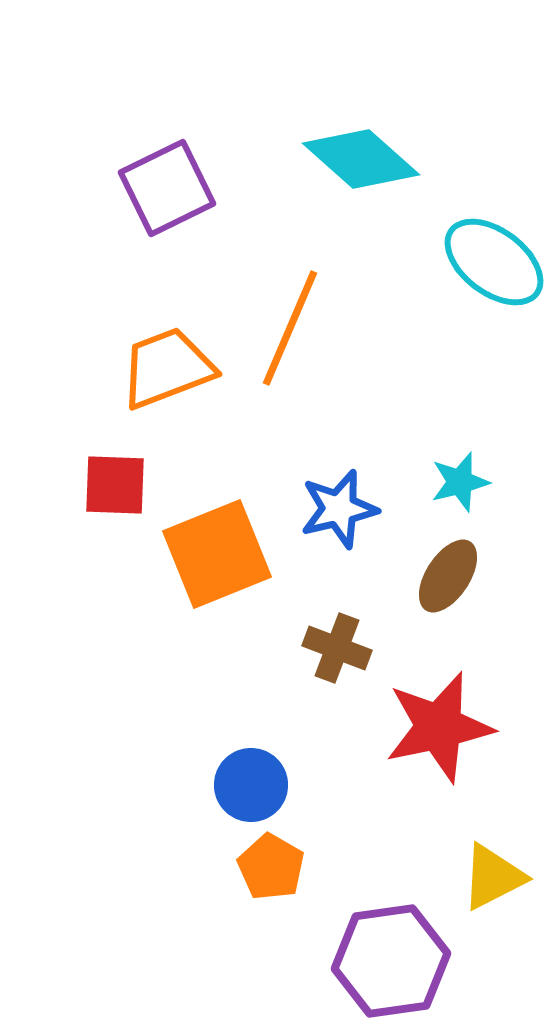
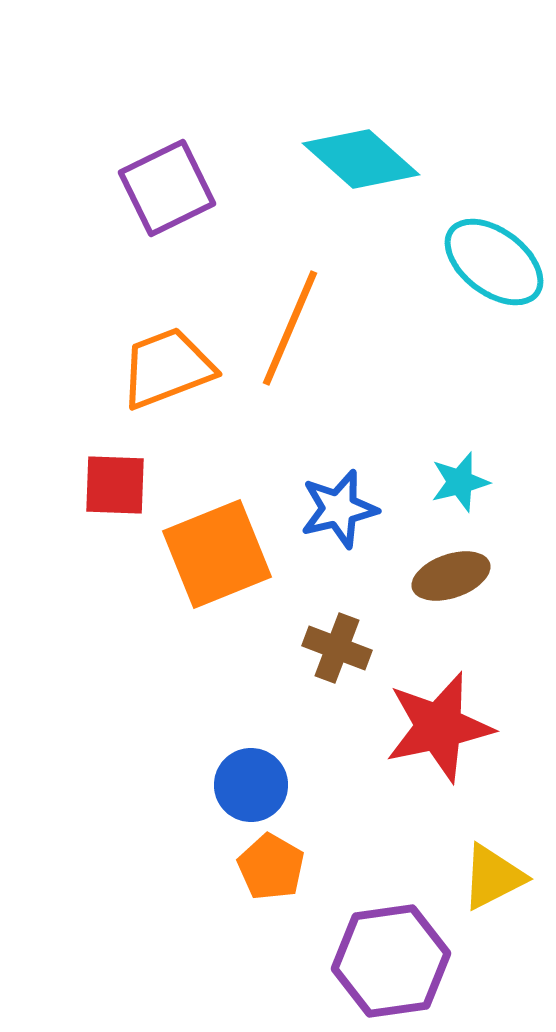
brown ellipse: moved 3 px right; rotated 38 degrees clockwise
